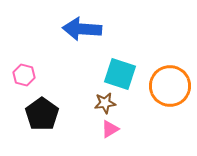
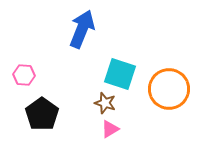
blue arrow: rotated 108 degrees clockwise
pink hexagon: rotated 10 degrees counterclockwise
orange circle: moved 1 px left, 3 px down
brown star: rotated 25 degrees clockwise
